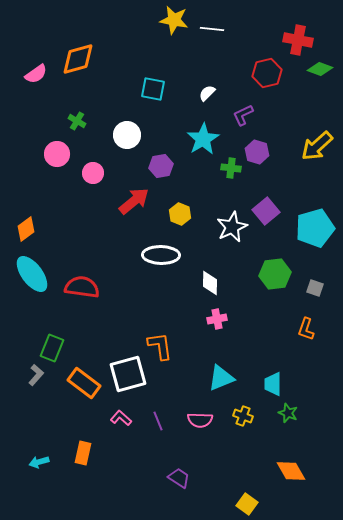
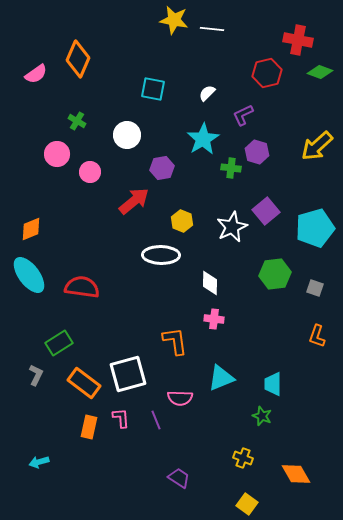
orange diamond at (78, 59): rotated 51 degrees counterclockwise
green diamond at (320, 69): moved 3 px down
purple hexagon at (161, 166): moved 1 px right, 2 px down
pink circle at (93, 173): moved 3 px left, 1 px up
yellow hexagon at (180, 214): moved 2 px right, 7 px down
orange diamond at (26, 229): moved 5 px right; rotated 15 degrees clockwise
cyan ellipse at (32, 274): moved 3 px left, 1 px down
pink cross at (217, 319): moved 3 px left; rotated 18 degrees clockwise
orange L-shape at (306, 329): moved 11 px right, 7 px down
orange L-shape at (160, 346): moved 15 px right, 5 px up
green rectangle at (52, 348): moved 7 px right, 5 px up; rotated 36 degrees clockwise
gray L-shape at (36, 375): rotated 15 degrees counterclockwise
green star at (288, 413): moved 26 px left, 3 px down
yellow cross at (243, 416): moved 42 px down
pink L-shape at (121, 418): rotated 45 degrees clockwise
pink semicircle at (200, 420): moved 20 px left, 22 px up
purple line at (158, 421): moved 2 px left, 1 px up
orange rectangle at (83, 453): moved 6 px right, 26 px up
orange diamond at (291, 471): moved 5 px right, 3 px down
